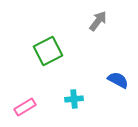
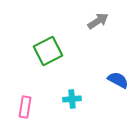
gray arrow: rotated 20 degrees clockwise
cyan cross: moved 2 px left
pink rectangle: rotated 50 degrees counterclockwise
